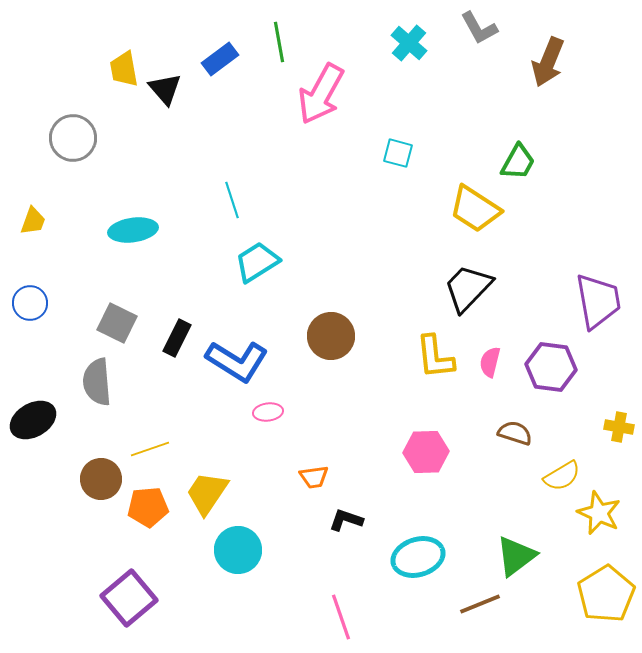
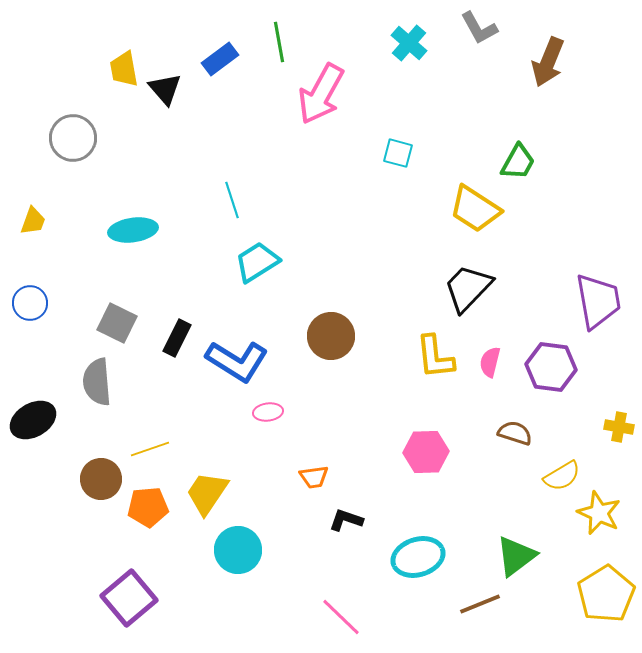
pink line at (341, 617): rotated 27 degrees counterclockwise
